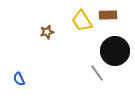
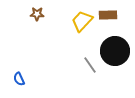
yellow trapezoid: rotated 75 degrees clockwise
brown star: moved 10 px left, 18 px up; rotated 16 degrees clockwise
gray line: moved 7 px left, 8 px up
